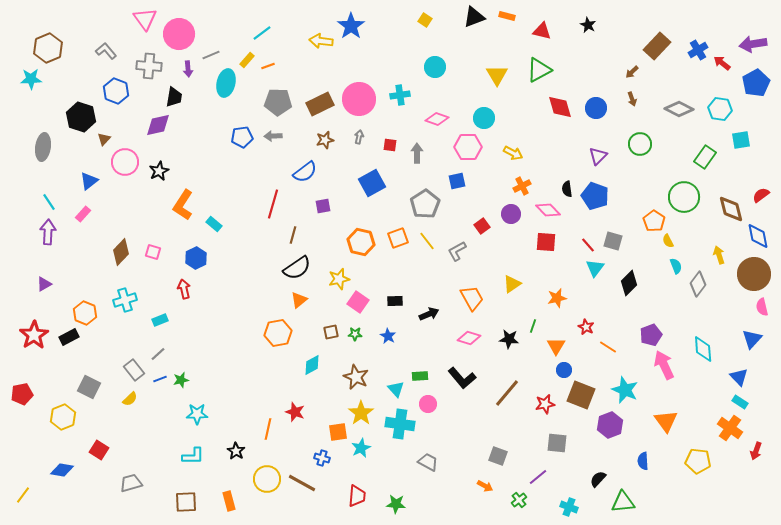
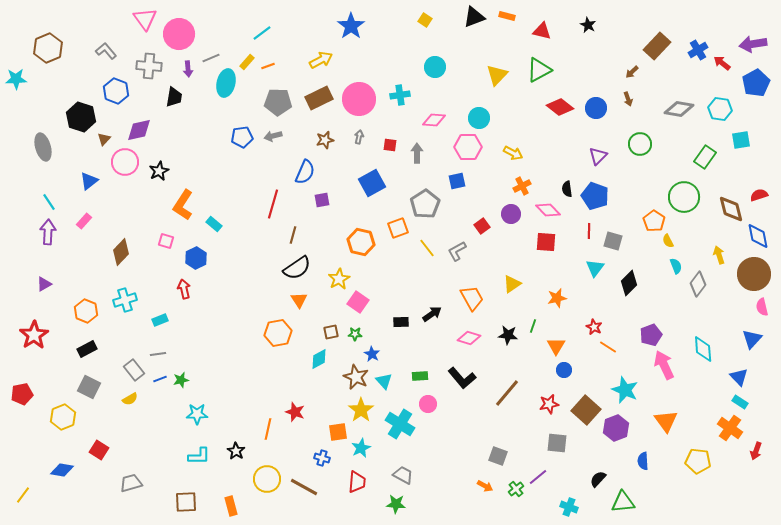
yellow arrow at (321, 41): moved 19 px down; rotated 145 degrees clockwise
gray line at (211, 55): moved 3 px down
yellow rectangle at (247, 60): moved 2 px down
yellow triangle at (497, 75): rotated 15 degrees clockwise
cyan star at (31, 79): moved 15 px left
brown arrow at (632, 99): moved 4 px left
brown rectangle at (320, 104): moved 1 px left, 6 px up
red diamond at (560, 107): rotated 36 degrees counterclockwise
gray diamond at (679, 109): rotated 16 degrees counterclockwise
cyan circle at (484, 118): moved 5 px left
pink diamond at (437, 119): moved 3 px left, 1 px down; rotated 15 degrees counterclockwise
purple diamond at (158, 125): moved 19 px left, 5 px down
gray arrow at (273, 136): rotated 12 degrees counterclockwise
gray ellipse at (43, 147): rotated 24 degrees counterclockwise
blue semicircle at (305, 172): rotated 30 degrees counterclockwise
red semicircle at (761, 195): moved 2 px left; rotated 18 degrees clockwise
purple square at (323, 206): moved 1 px left, 6 px up
pink rectangle at (83, 214): moved 1 px right, 7 px down
orange square at (398, 238): moved 10 px up
yellow line at (427, 241): moved 7 px down
red line at (588, 245): moved 1 px right, 14 px up; rotated 42 degrees clockwise
pink square at (153, 252): moved 13 px right, 11 px up
yellow star at (339, 279): rotated 15 degrees counterclockwise
orange triangle at (299, 300): rotated 24 degrees counterclockwise
black rectangle at (395, 301): moved 6 px right, 21 px down
orange hexagon at (85, 313): moved 1 px right, 2 px up
black arrow at (429, 314): moved 3 px right; rotated 12 degrees counterclockwise
red star at (586, 327): moved 8 px right
blue star at (388, 336): moved 16 px left, 18 px down
black rectangle at (69, 337): moved 18 px right, 12 px down
black star at (509, 339): moved 1 px left, 4 px up
gray line at (158, 354): rotated 35 degrees clockwise
cyan diamond at (312, 365): moved 7 px right, 6 px up
cyan triangle at (396, 389): moved 12 px left, 8 px up
brown square at (581, 395): moved 5 px right, 15 px down; rotated 20 degrees clockwise
yellow semicircle at (130, 399): rotated 14 degrees clockwise
red star at (545, 404): moved 4 px right
yellow star at (361, 413): moved 3 px up
cyan cross at (400, 424): rotated 24 degrees clockwise
purple hexagon at (610, 425): moved 6 px right, 3 px down
cyan L-shape at (193, 456): moved 6 px right
gray trapezoid at (428, 462): moved 25 px left, 13 px down
brown line at (302, 483): moved 2 px right, 4 px down
red trapezoid at (357, 496): moved 14 px up
green cross at (519, 500): moved 3 px left, 11 px up
orange rectangle at (229, 501): moved 2 px right, 5 px down
